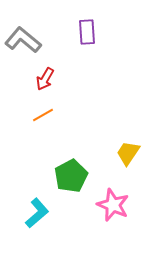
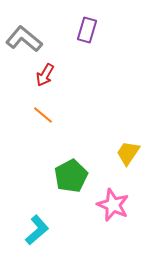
purple rectangle: moved 2 px up; rotated 20 degrees clockwise
gray L-shape: moved 1 px right, 1 px up
red arrow: moved 4 px up
orange line: rotated 70 degrees clockwise
cyan L-shape: moved 17 px down
